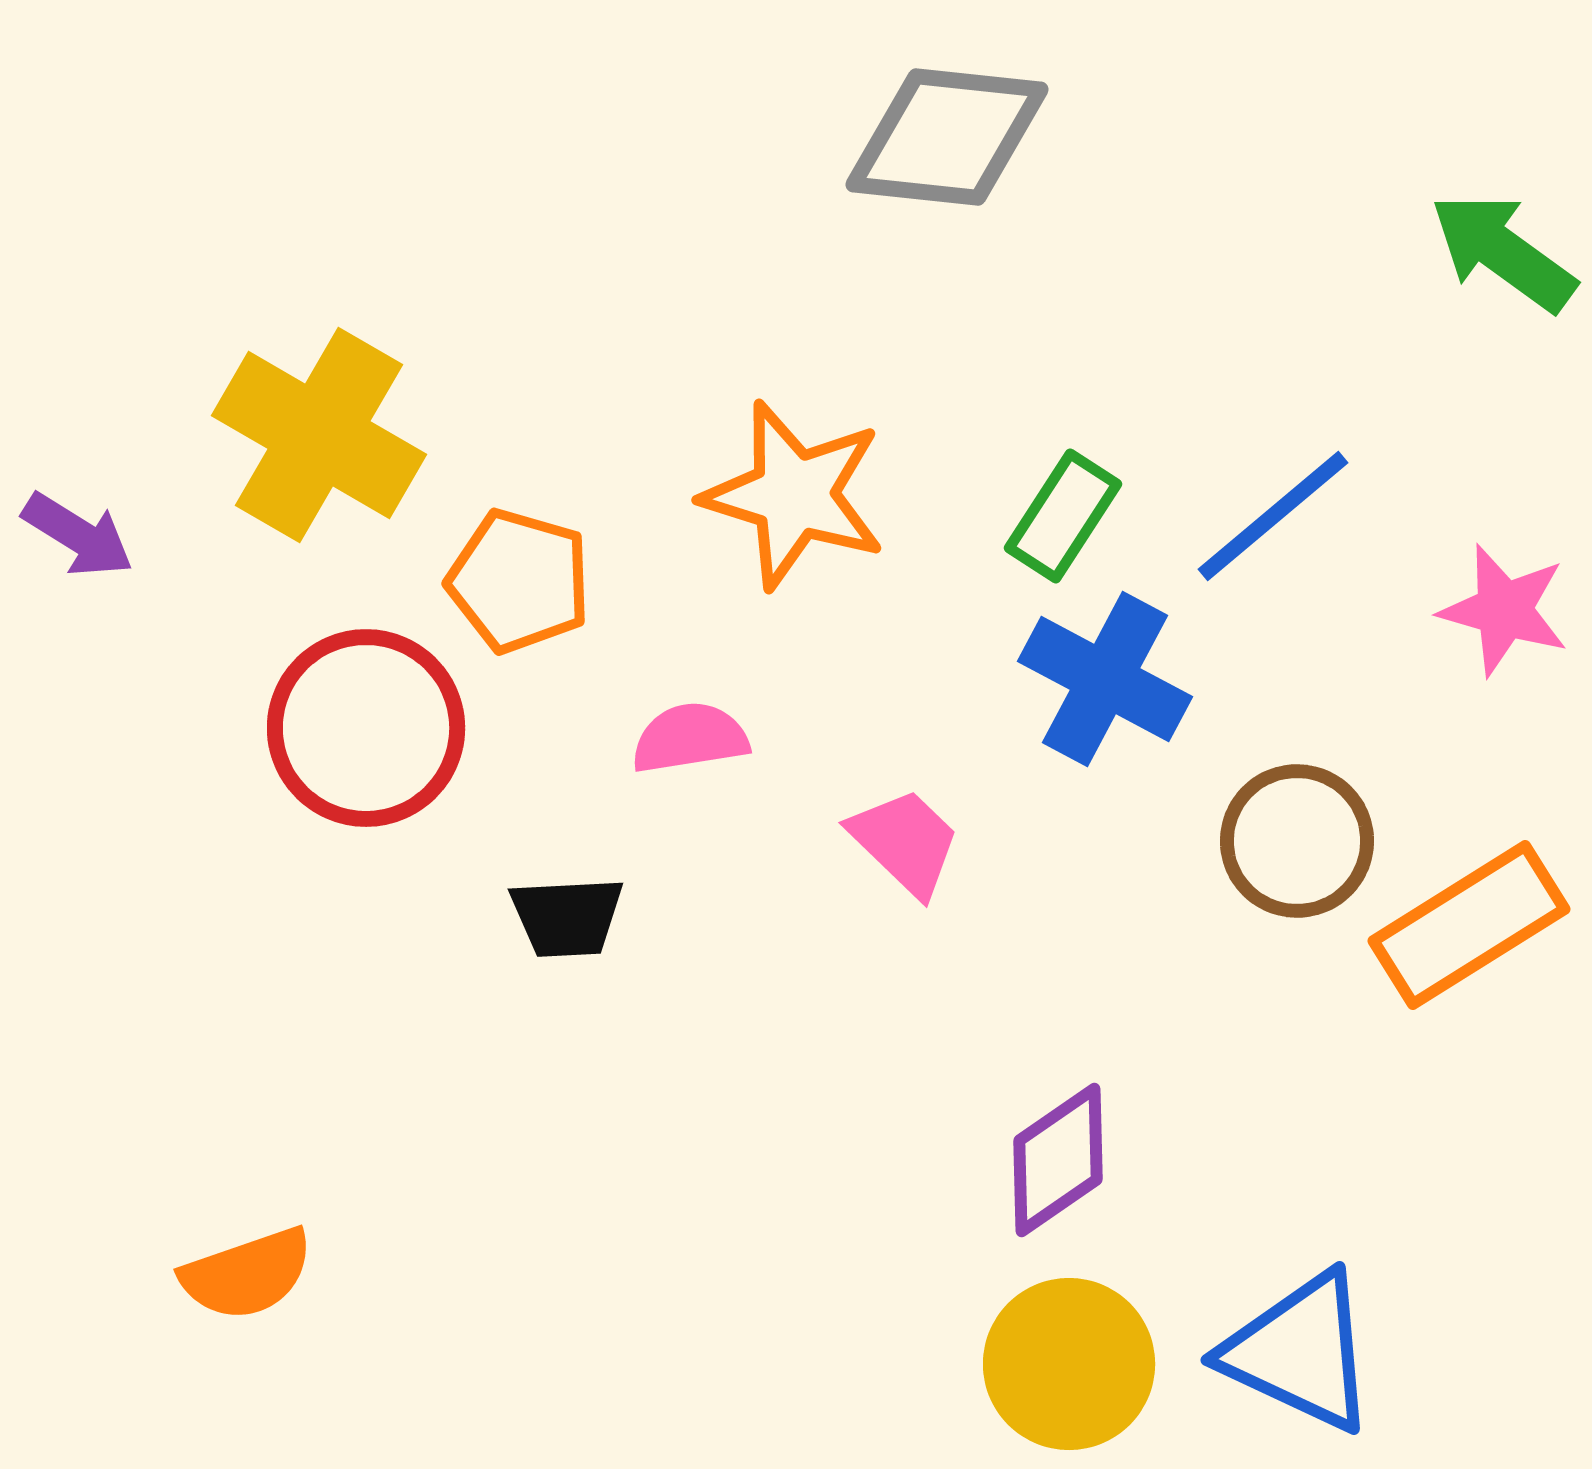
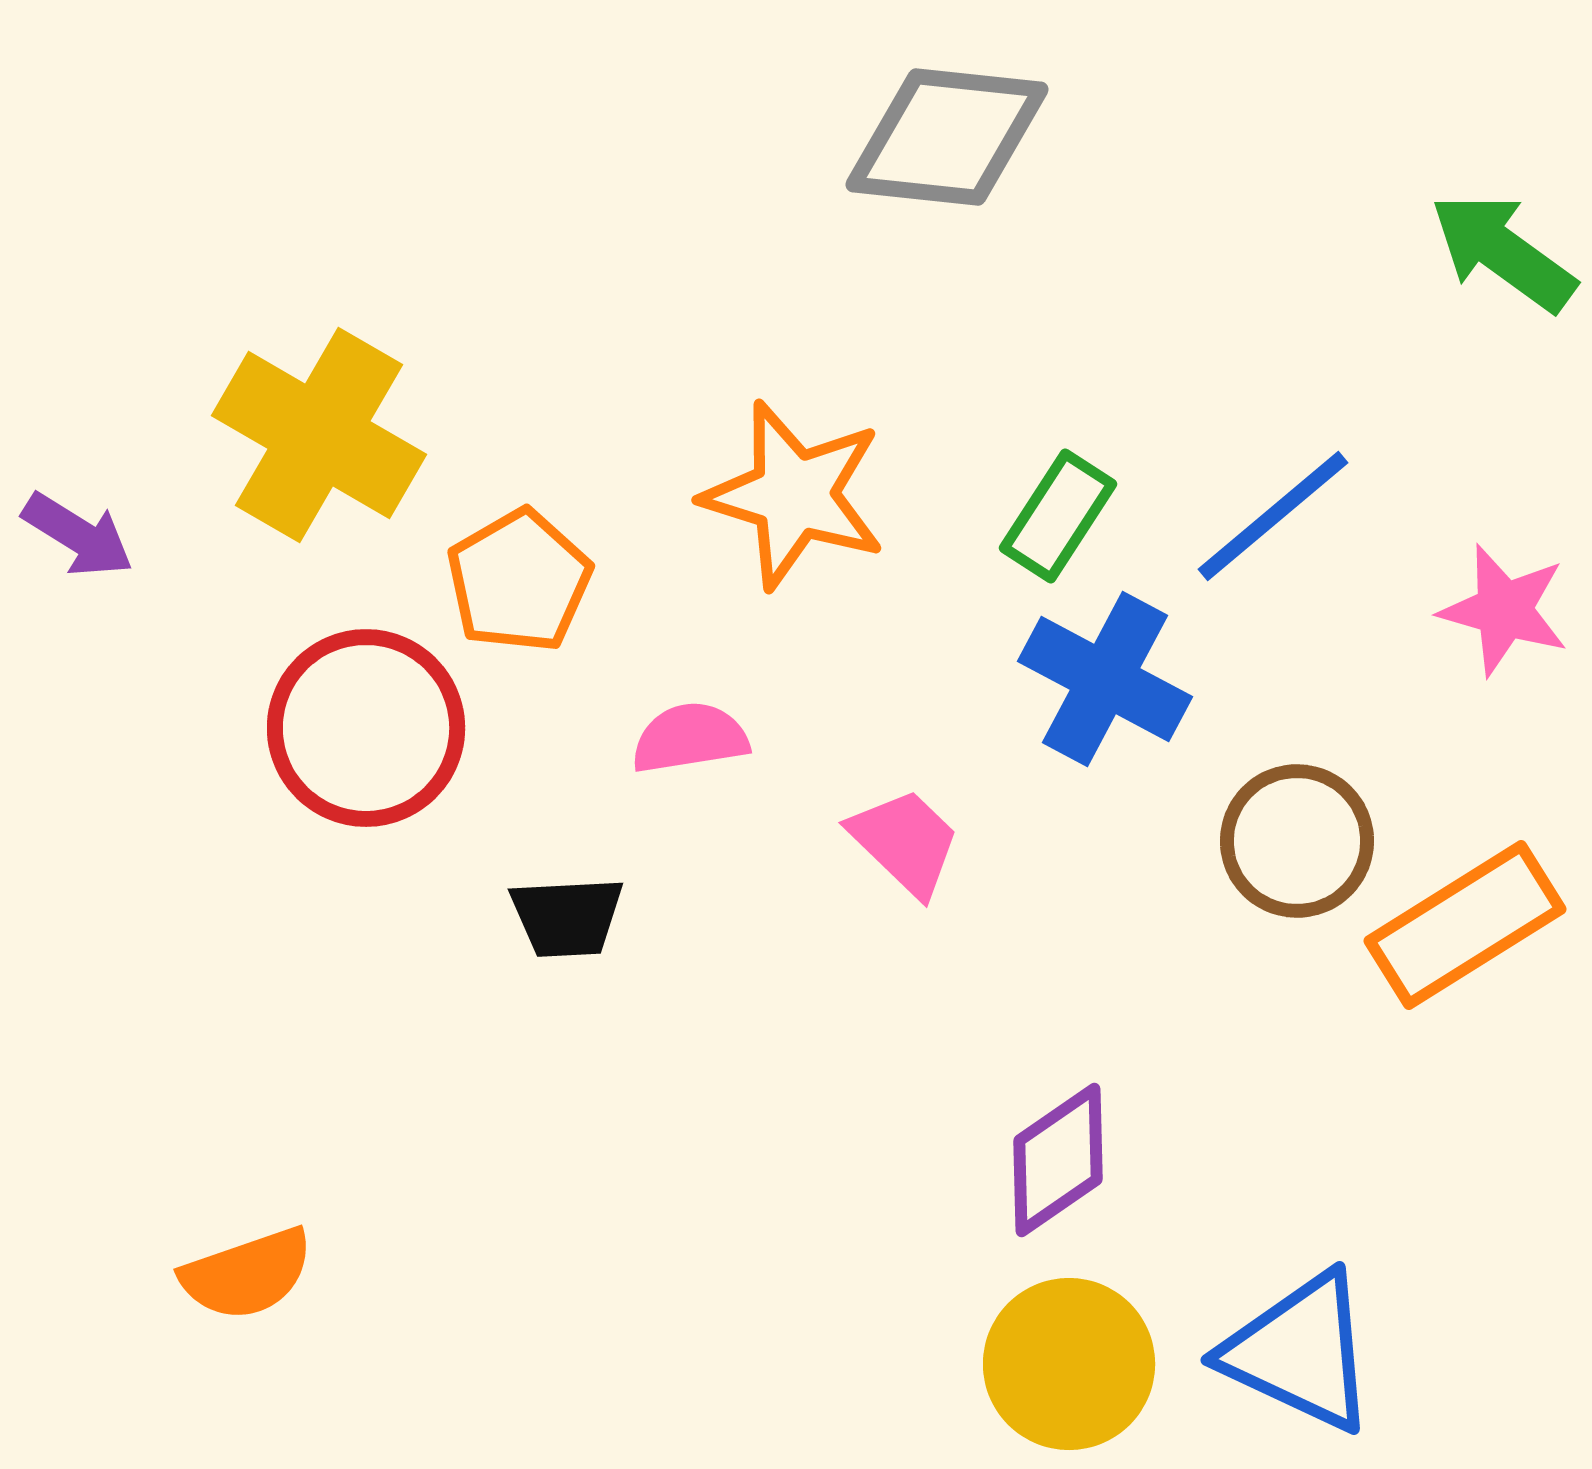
green rectangle: moved 5 px left
orange pentagon: rotated 26 degrees clockwise
orange rectangle: moved 4 px left
